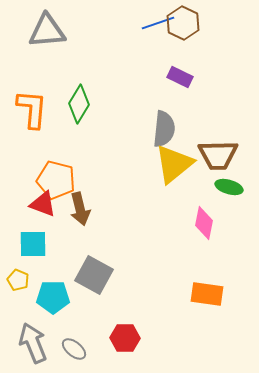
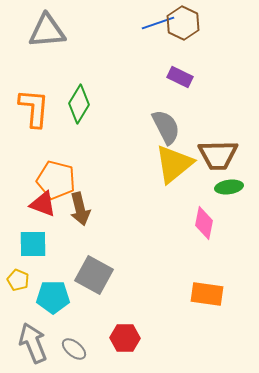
orange L-shape: moved 2 px right, 1 px up
gray semicircle: moved 2 px right, 2 px up; rotated 33 degrees counterclockwise
green ellipse: rotated 24 degrees counterclockwise
